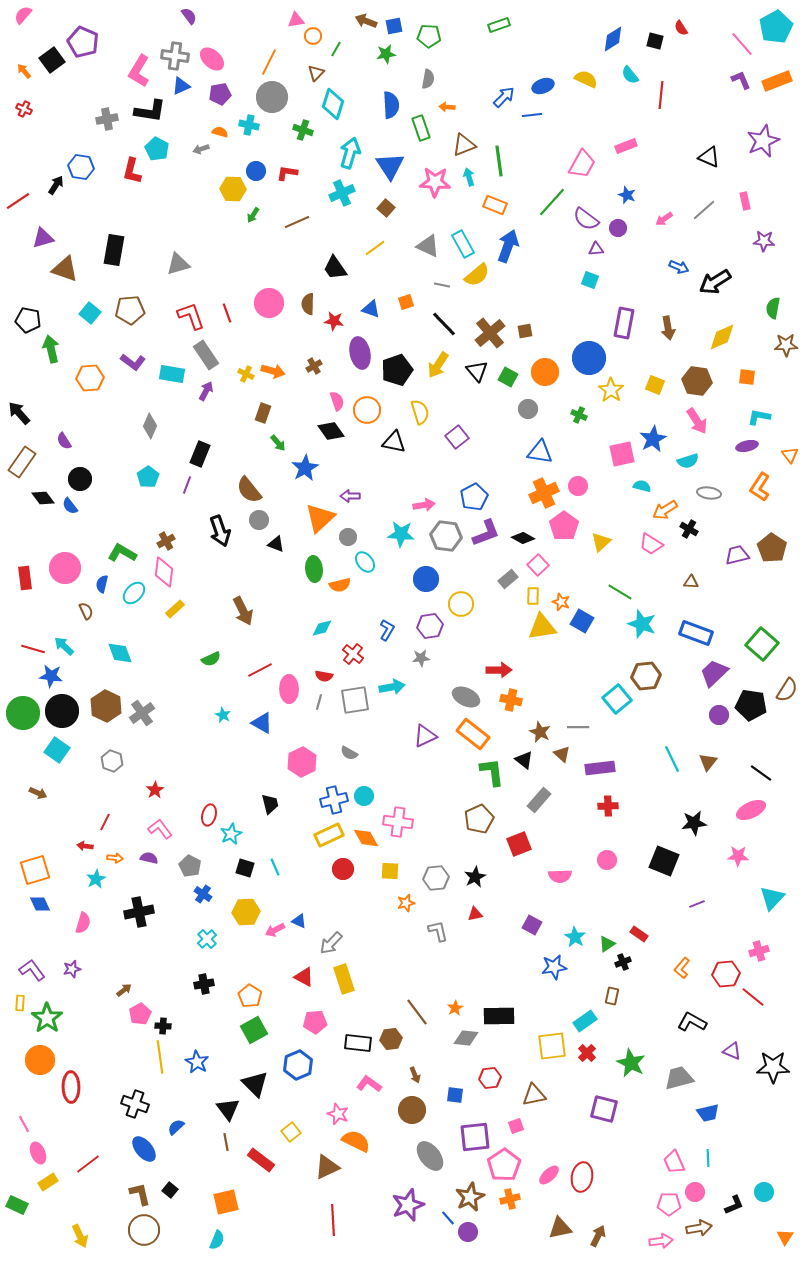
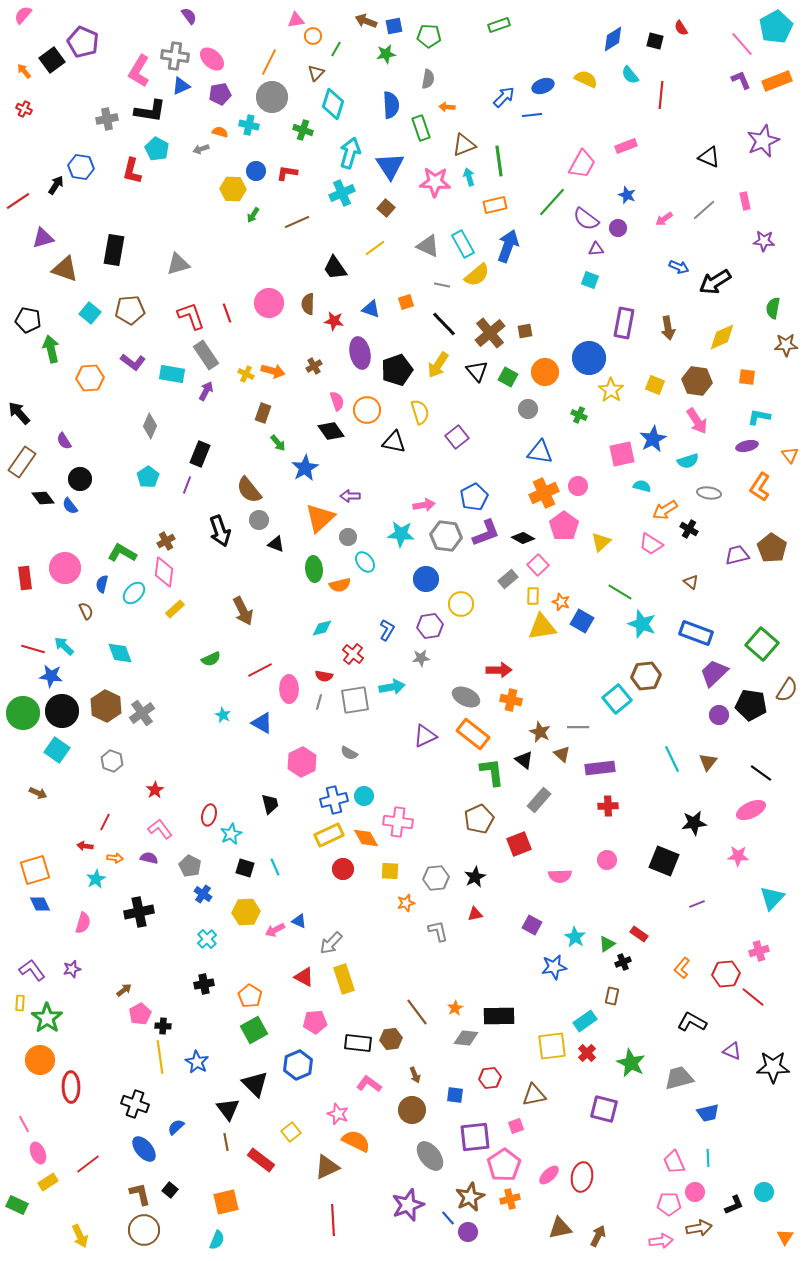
orange rectangle at (495, 205): rotated 35 degrees counterclockwise
brown triangle at (691, 582): rotated 35 degrees clockwise
